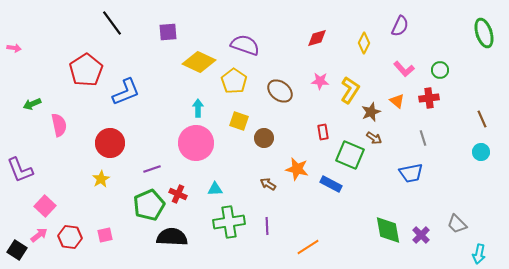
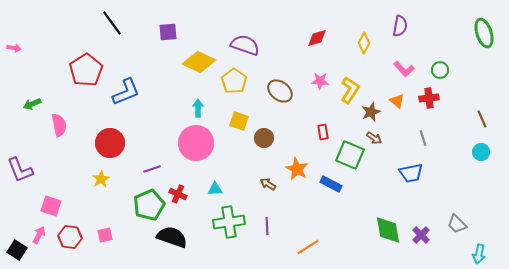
purple semicircle at (400, 26): rotated 15 degrees counterclockwise
orange star at (297, 169): rotated 15 degrees clockwise
pink square at (45, 206): moved 6 px right; rotated 25 degrees counterclockwise
pink arrow at (39, 235): rotated 24 degrees counterclockwise
black semicircle at (172, 237): rotated 16 degrees clockwise
